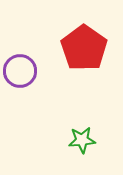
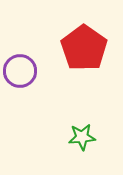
green star: moved 3 px up
